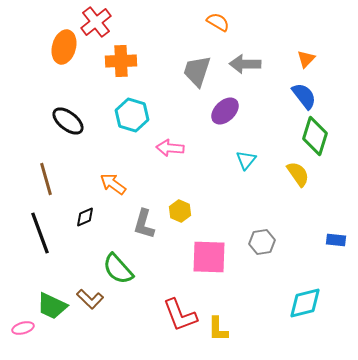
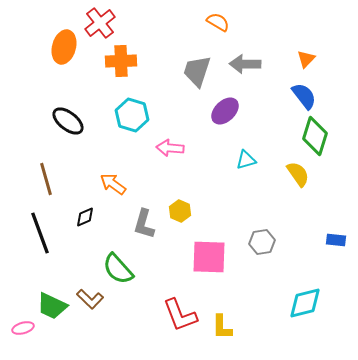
red cross: moved 4 px right, 1 px down
cyan triangle: rotated 35 degrees clockwise
yellow L-shape: moved 4 px right, 2 px up
